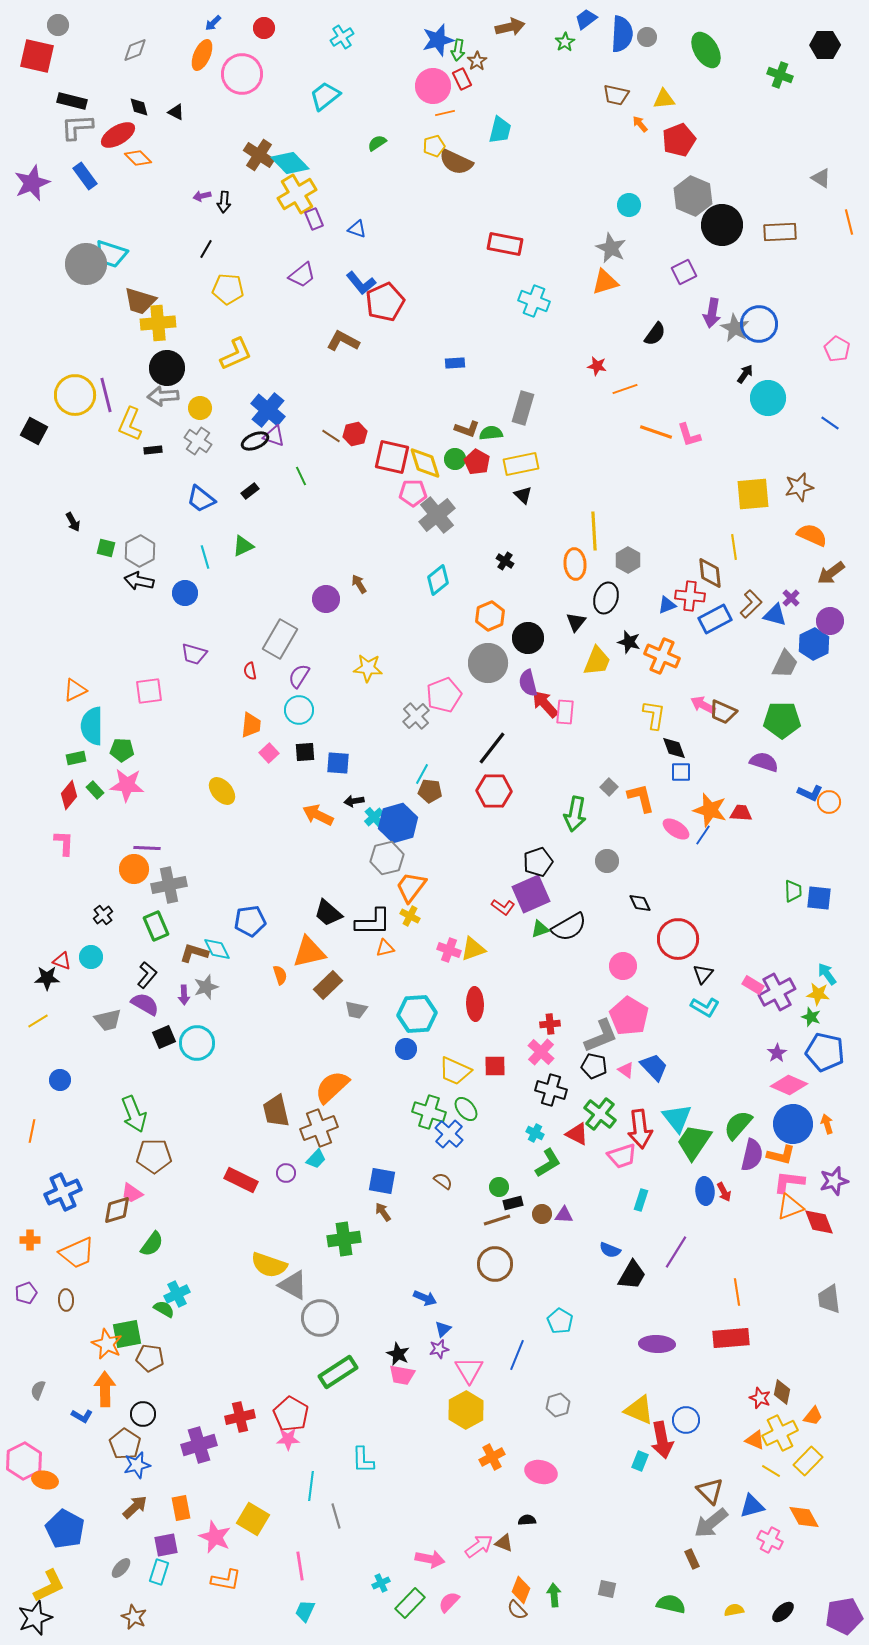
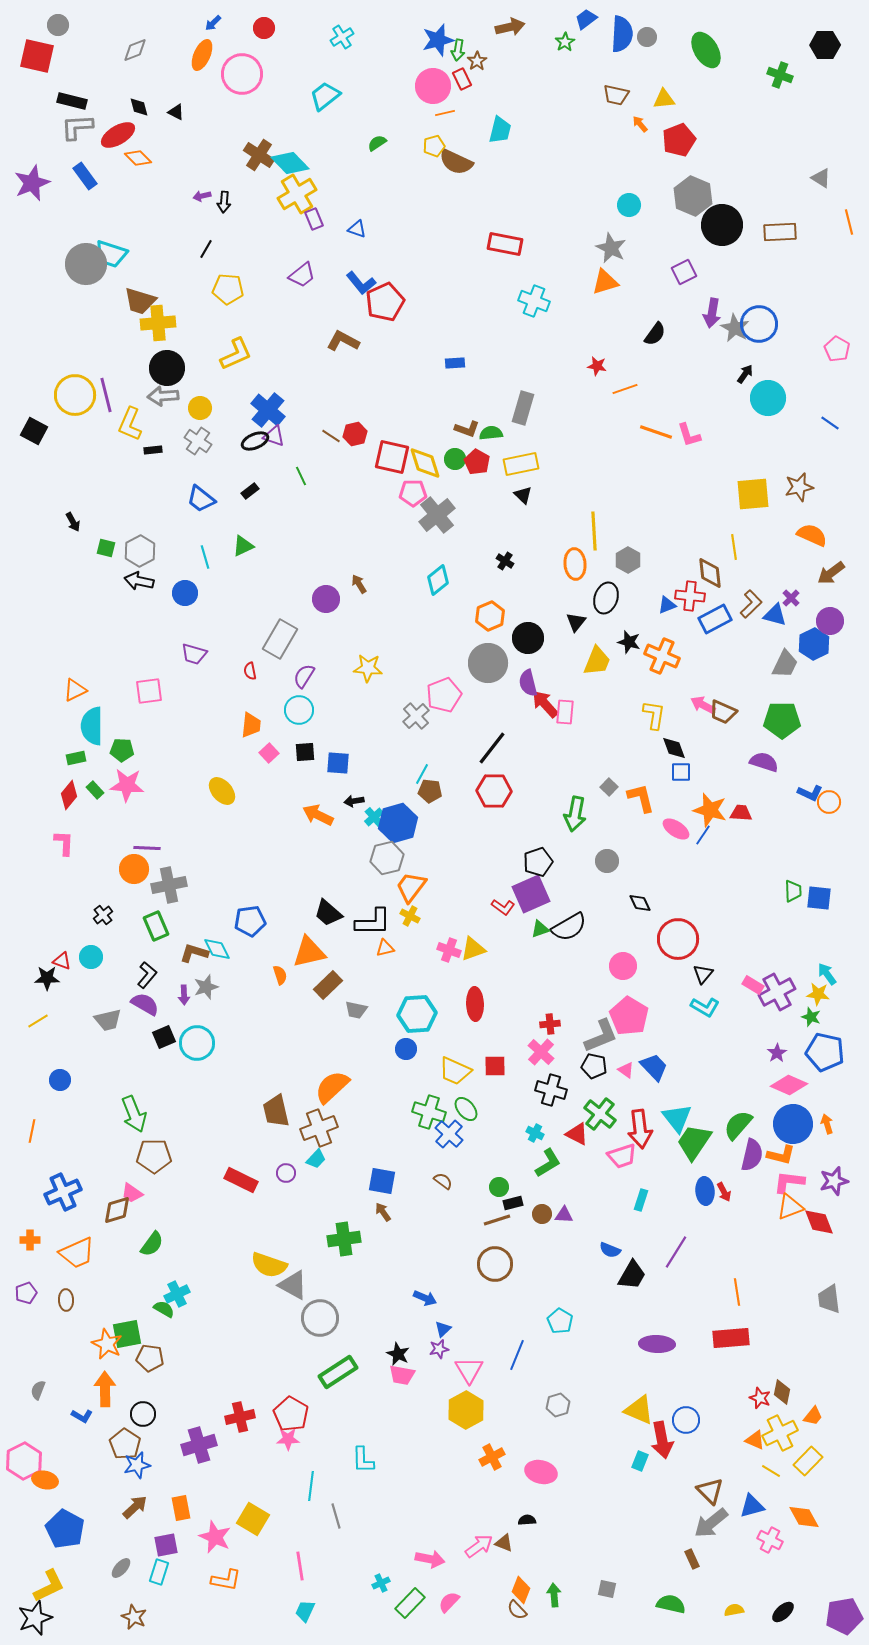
purple semicircle at (299, 676): moved 5 px right
